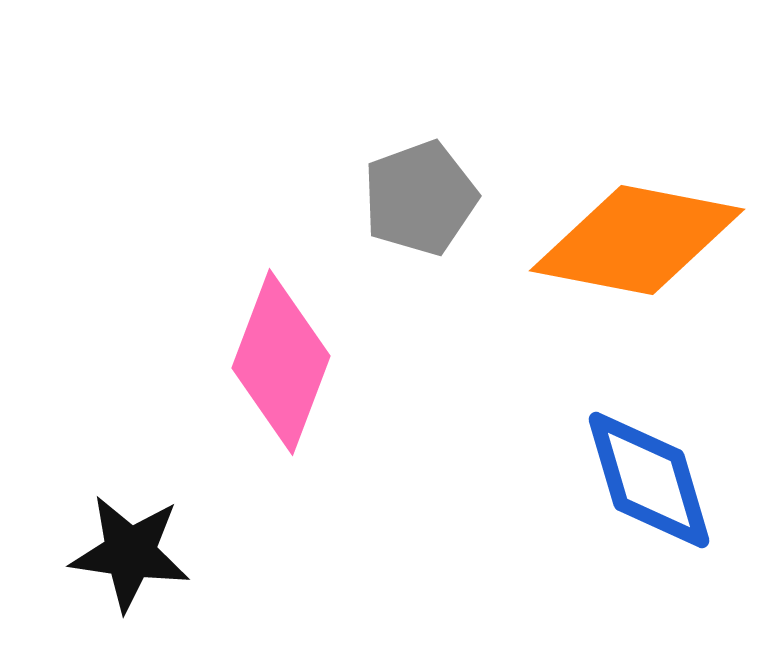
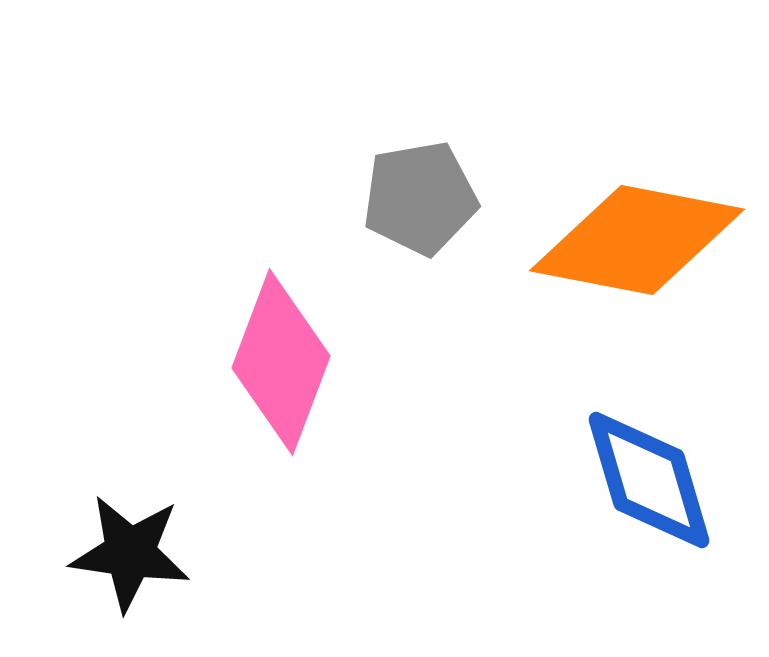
gray pentagon: rotated 10 degrees clockwise
